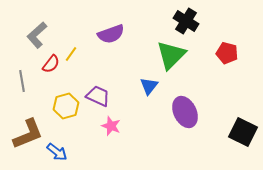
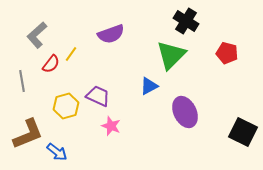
blue triangle: rotated 24 degrees clockwise
